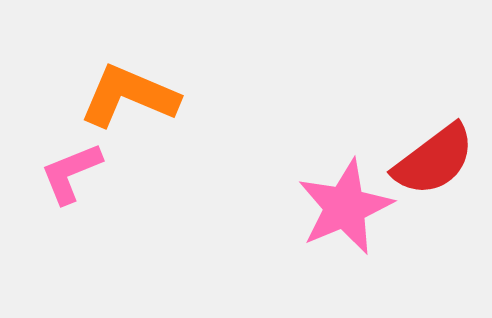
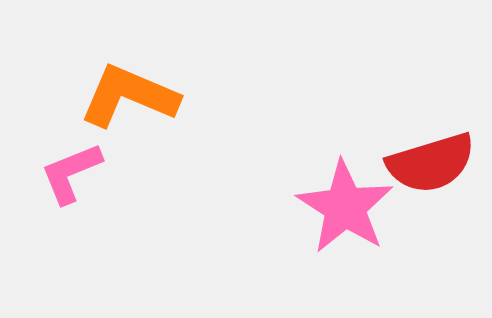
red semicircle: moved 3 px left, 3 px down; rotated 20 degrees clockwise
pink star: rotated 16 degrees counterclockwise
